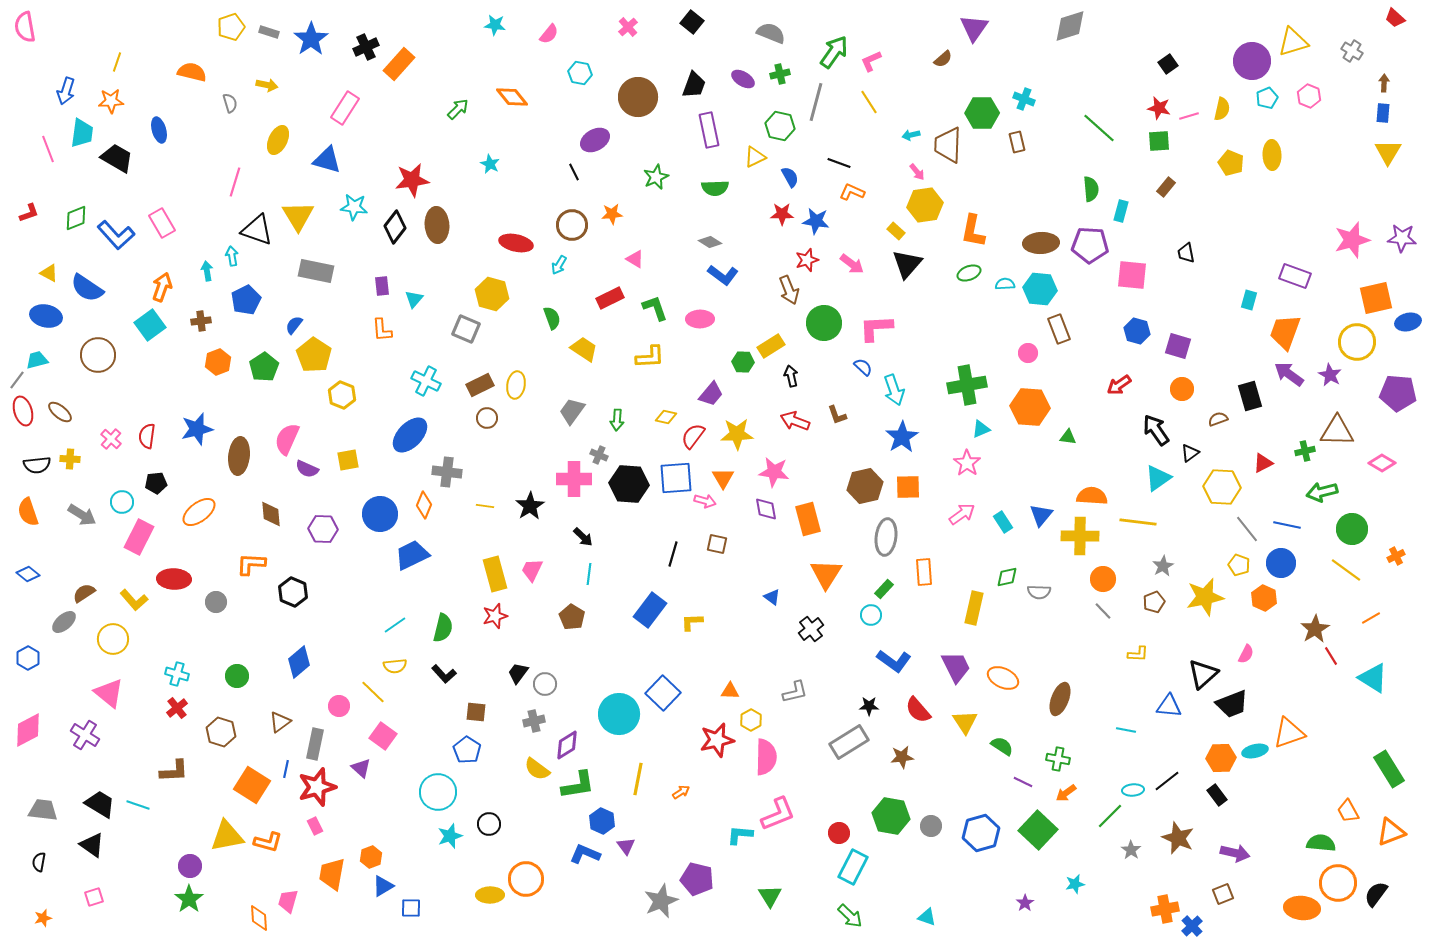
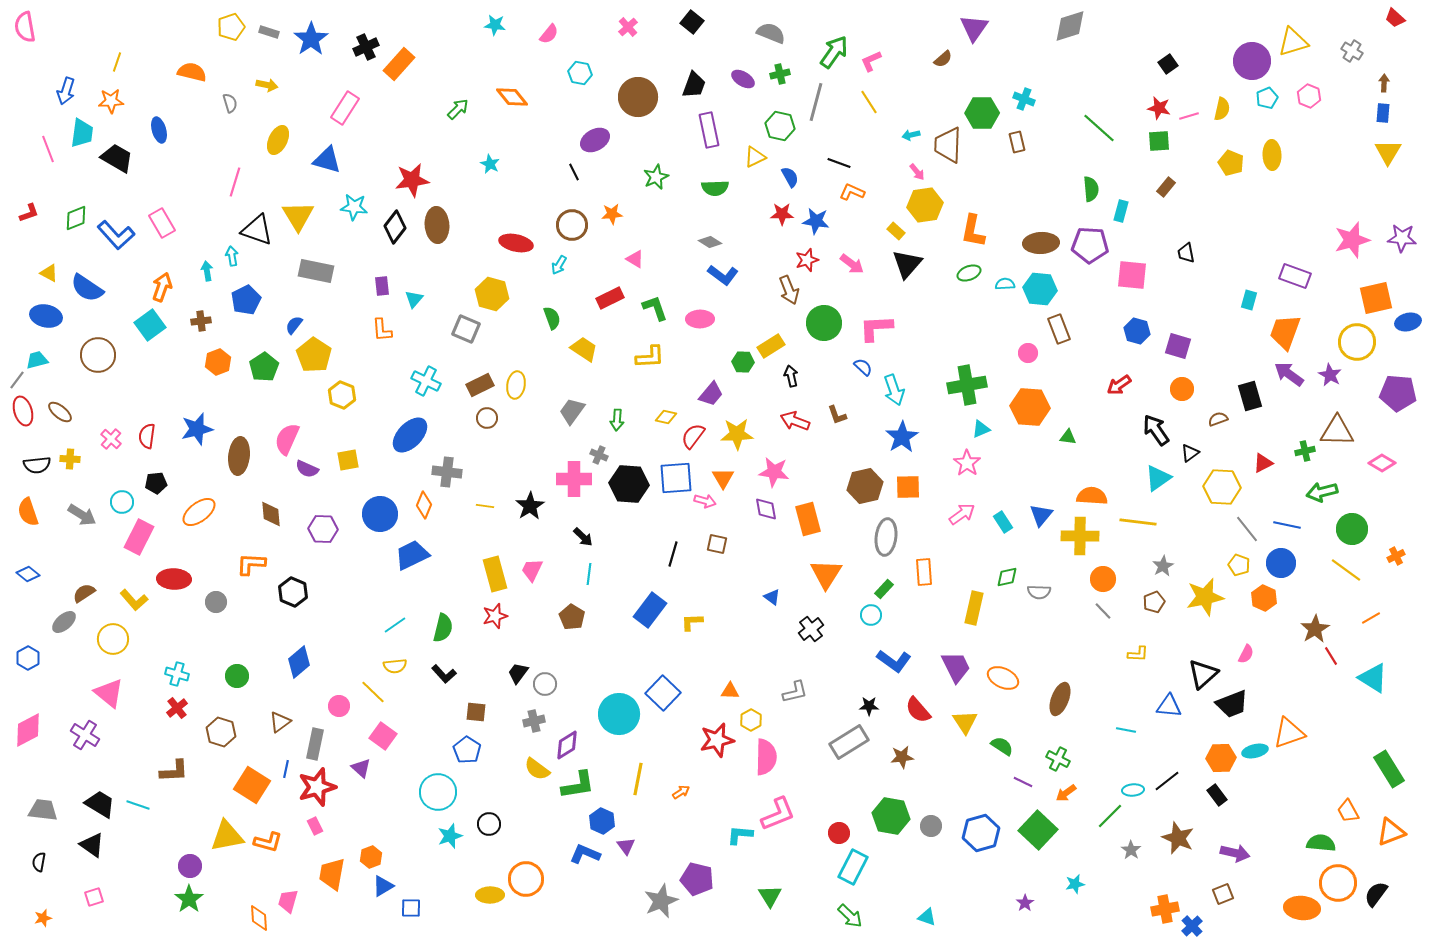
green cross at (1058, 759): rotated 15 degrees clockwise
